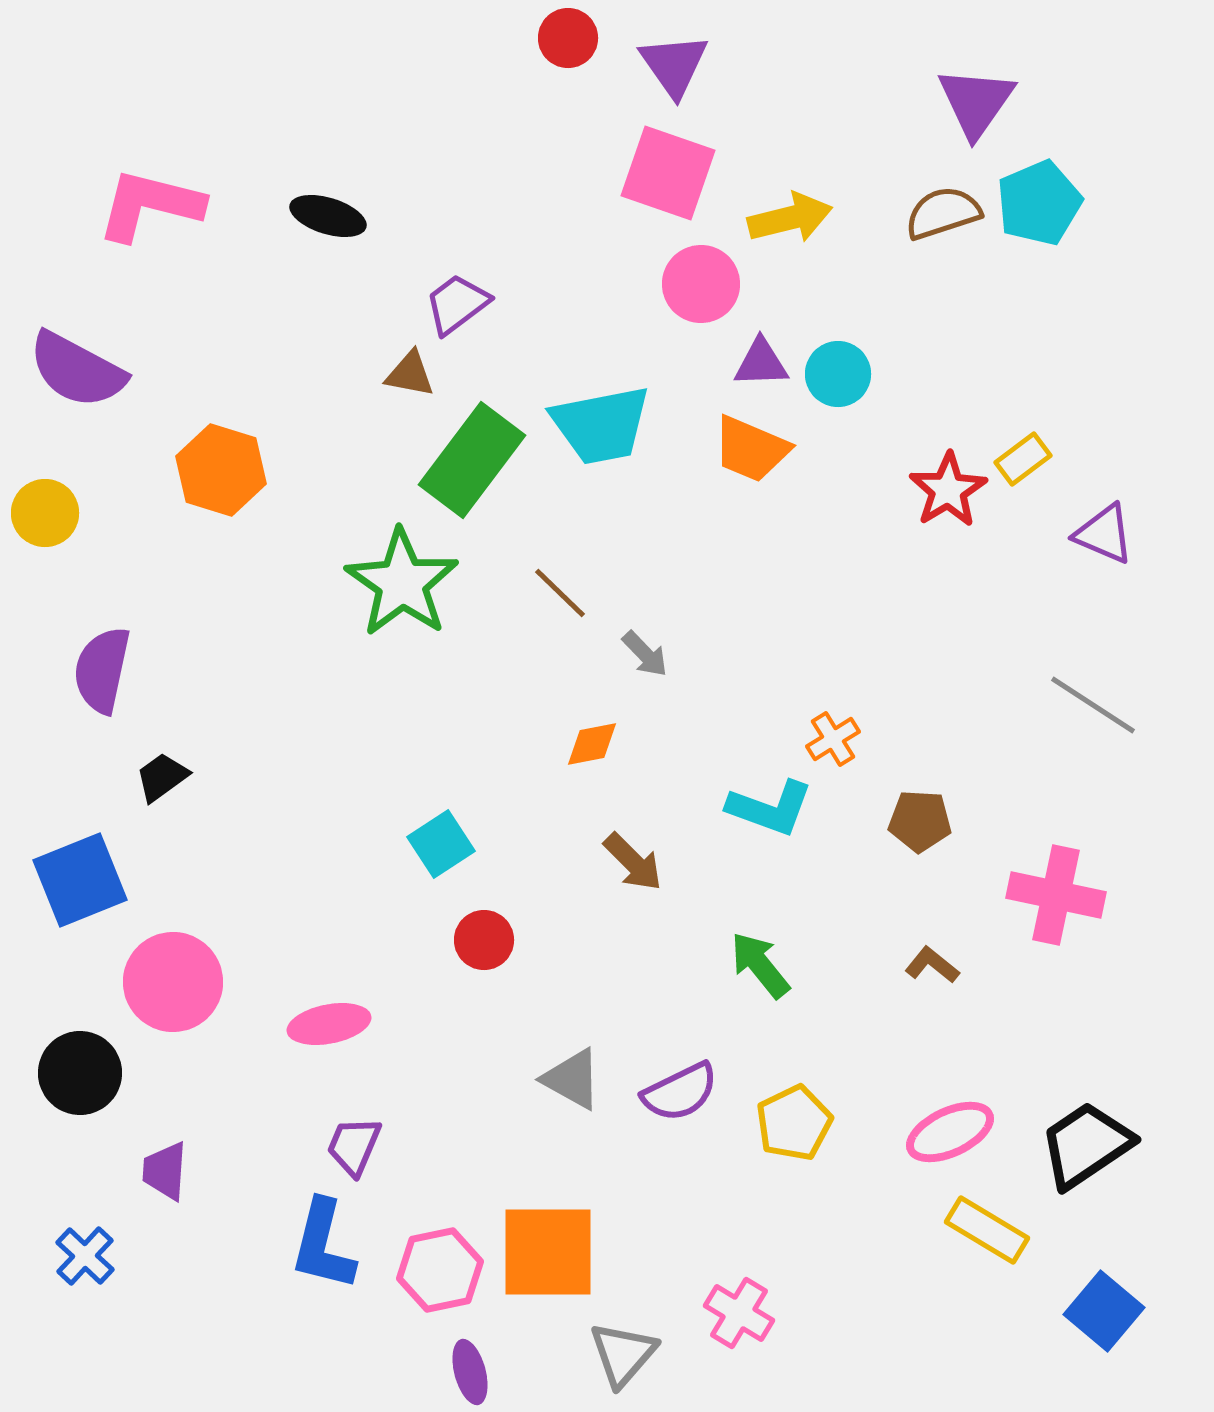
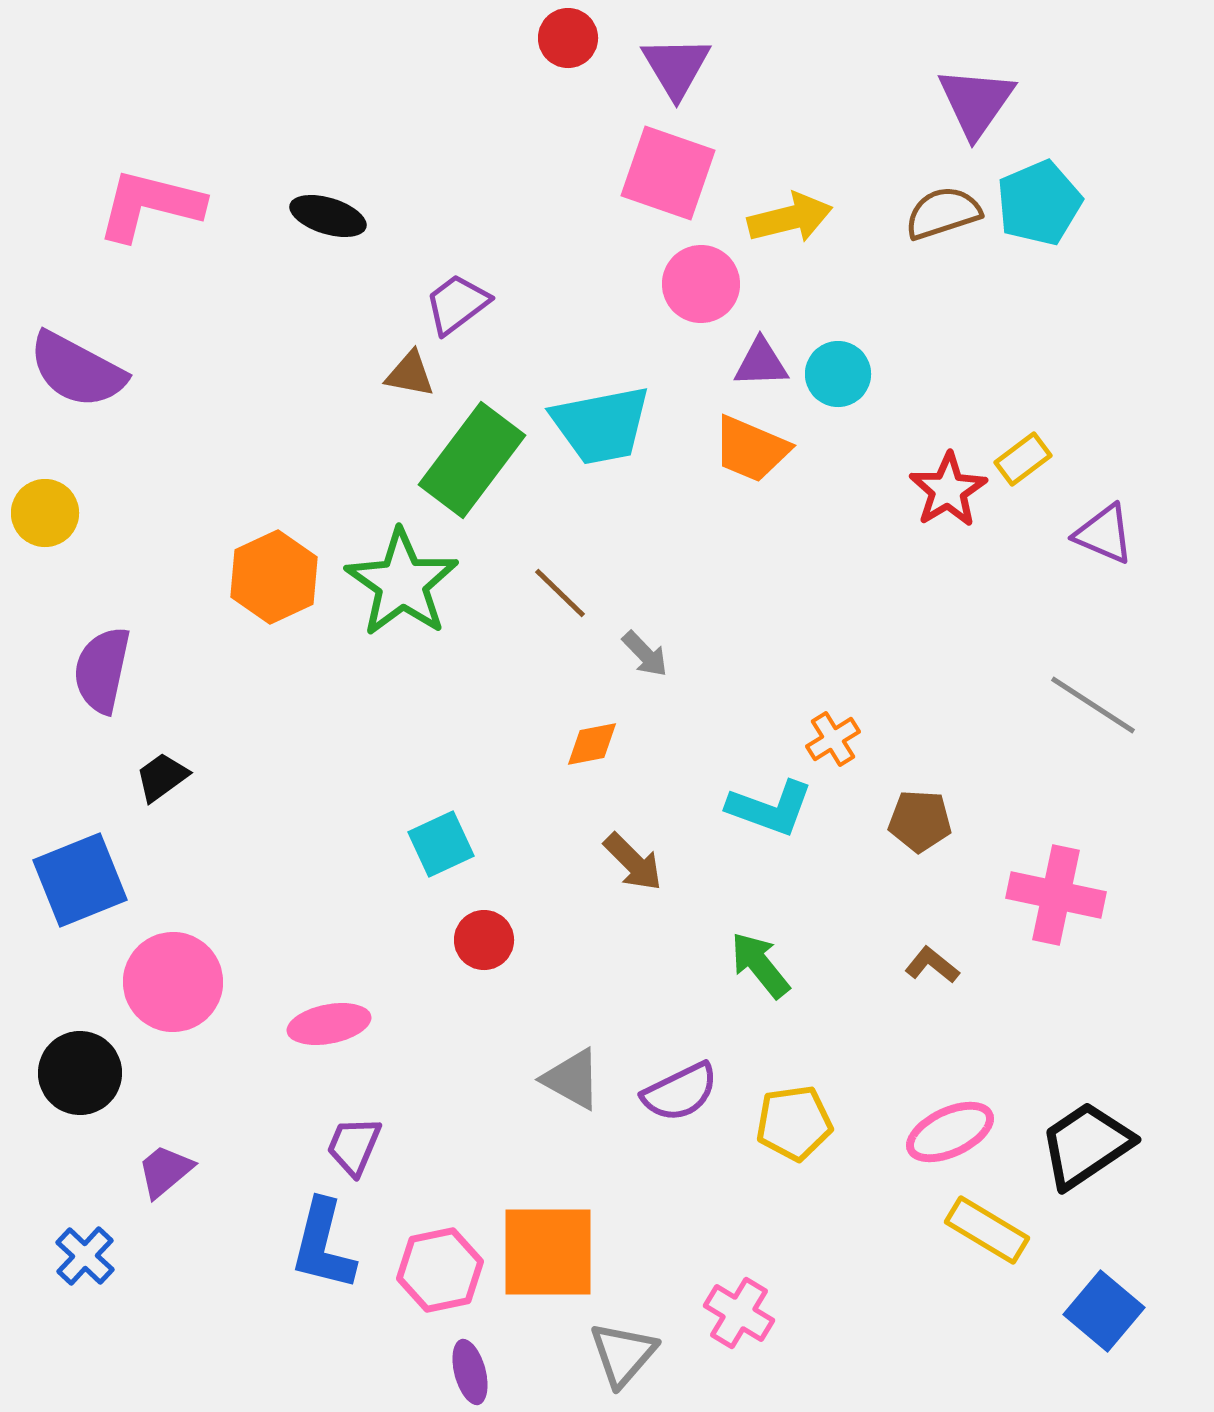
purple triangle at (674, 65): moved 2 px right, 2 px down; rotated 4 degrees clockwise
orange hexagon at (221, 470): moved 53 px right, 107 px down; rotated 18 degrees clockwise
cyan square at (441, 844): rotated 8 degrees clockwise
yellow pentagon at (794, 1123): rotated 18 degrees clockwise
purple trapezoid at (165, 1171): rotated 46 degrees clockwise
